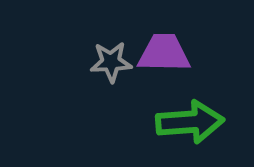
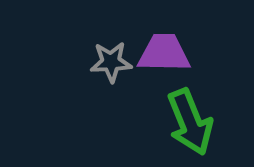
green arrow: rotated 72 degrees clockwise
